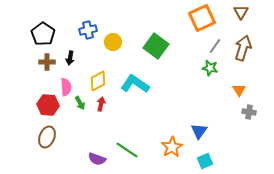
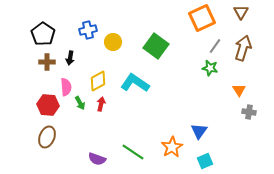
cyan L-shape: moved 1 px up
green line: moved 6 px right, 2 px down
